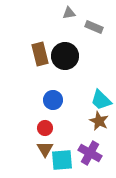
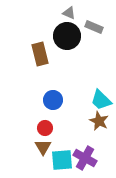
gray triangle: rotated 32 degrees clockwise
black circle: moved 2 px right, 20 px up
brown triangle: moved 2 px left, 2 px up
purple cross: moved 5 px left, 5 px down
